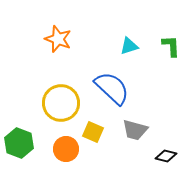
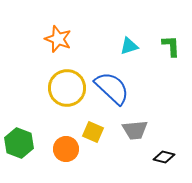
yellow circle: moved 6 px right, 15 px up
gray trapezoid: rotated 20 degrees counterclockwise
black diamond: moved 2 px left, 1 px down
